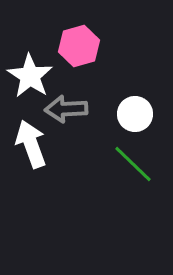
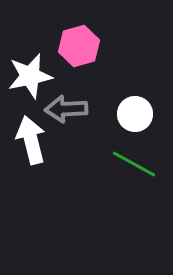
white star: rotated 27 degrees clockwise
white arrow: moved 4 px up; rotated 6 degrees clockwise
green line: moved 1 px right; rotated 15 degrees counterclockwise
